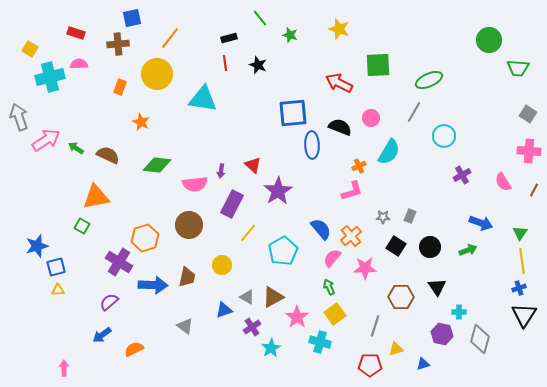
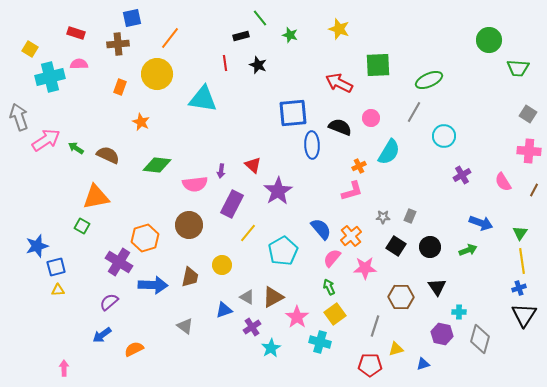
black rectangle at (229, 38): moved 12 px right, 2 px up
brown trapezoid at (187, 277): moved 3 px right
